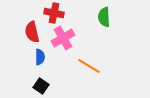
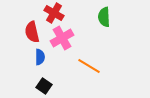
red cross: rotated 18 degrees clockwise
pink cross: moved 1 px left
black square: moved 3 px right
